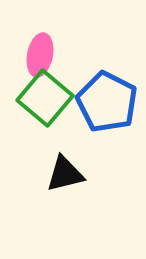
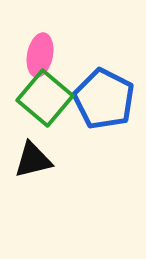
blue pentagon: moved 3 px left, 3 px up
black triangle: moved 32 px left, 14 px up
